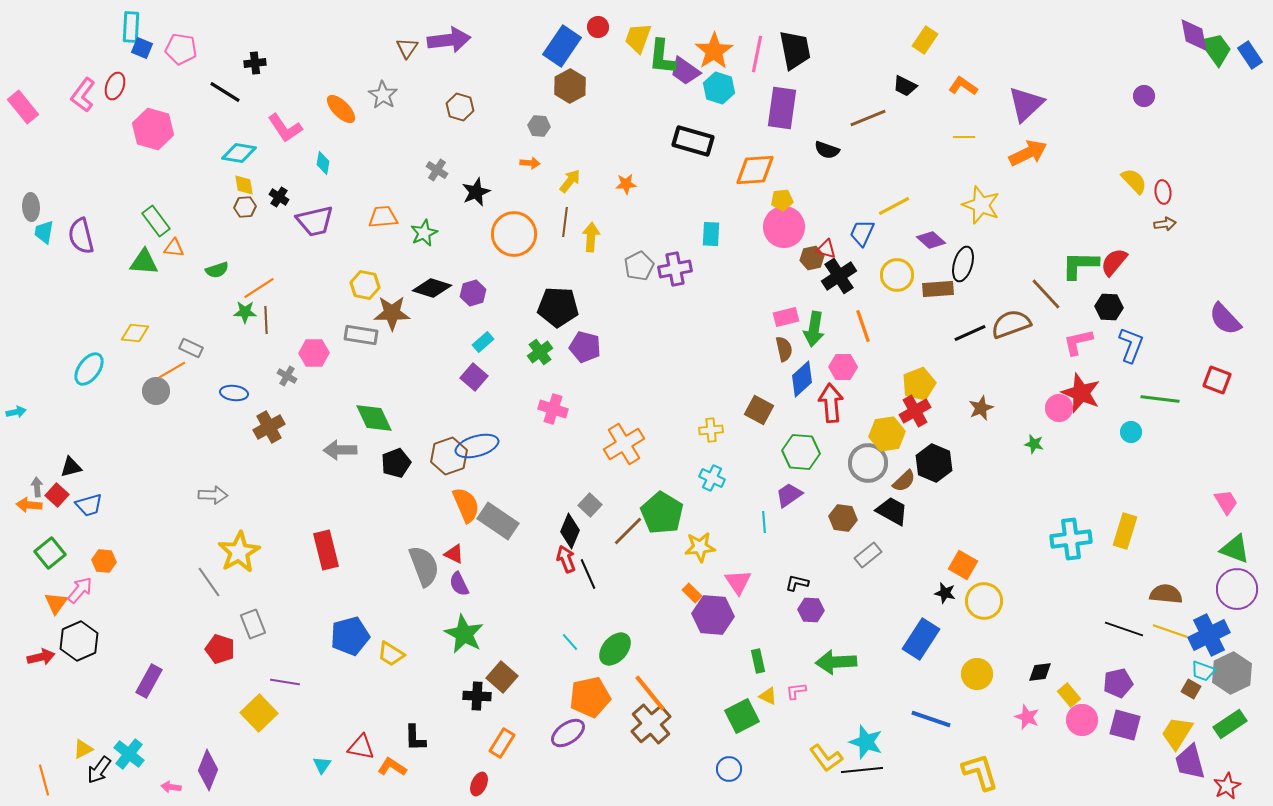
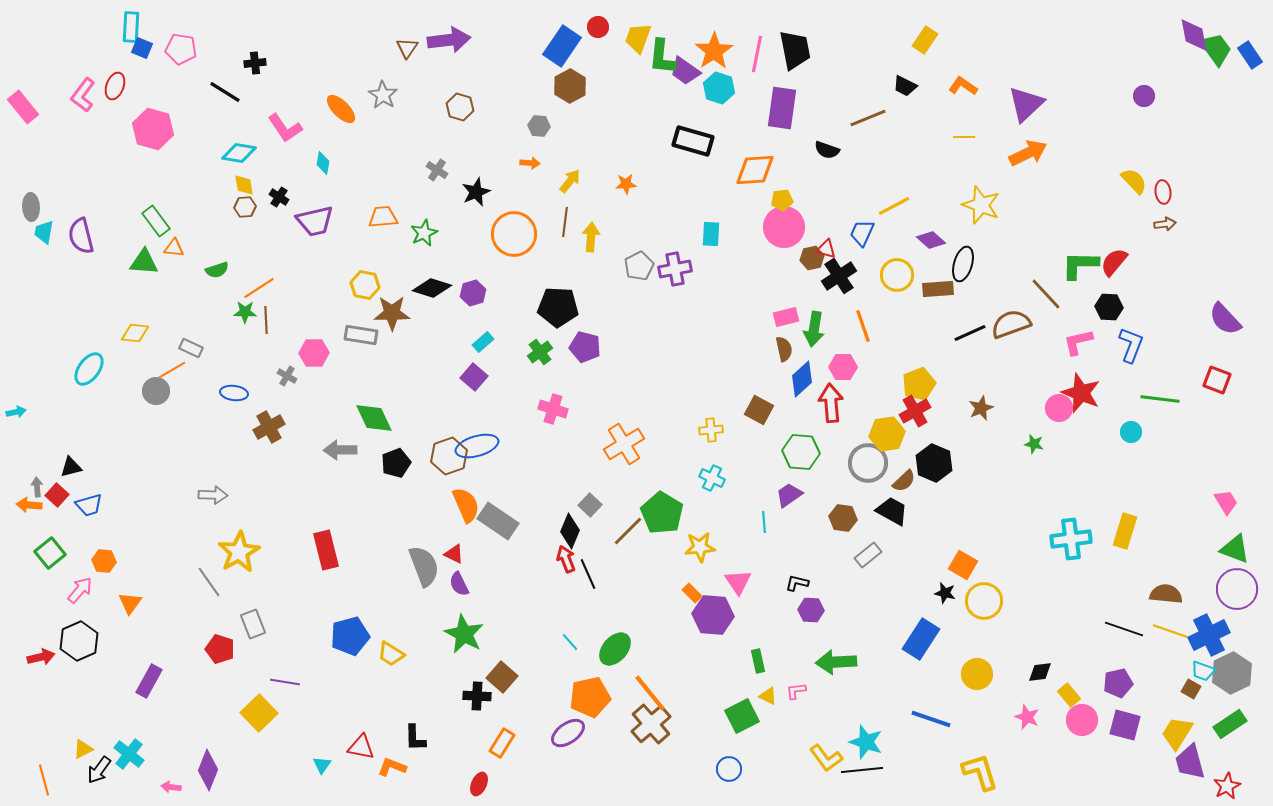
orange triangle at (56, 603): moved 74 px right
orange L-shape at (392, 767): rotated 12 degrees counterclockwise
